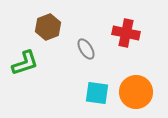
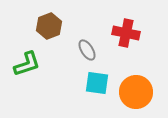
brown hexagon: moved 1 px right, 1 px up
gray ellipse: moved 1 px right, 1 px down
green L-shape: moved 2 px right, 1 px down
cyan square: moved 10 px up
